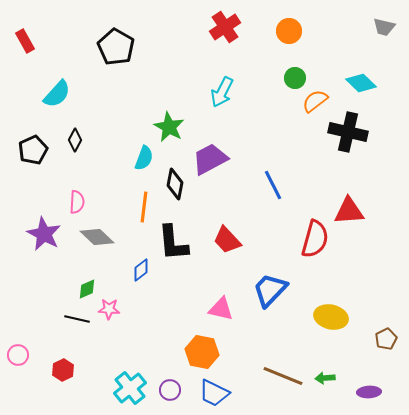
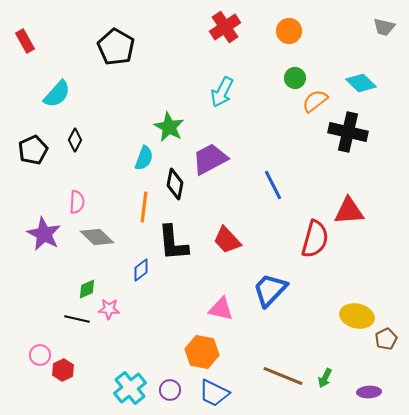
yellow ellipse at (331, 317): moved 26 px right, 1 px up
pink circle at (18, 355): moved 22 px right
green arrow at (325, 378): rotated 60 degrees counterclockwise
